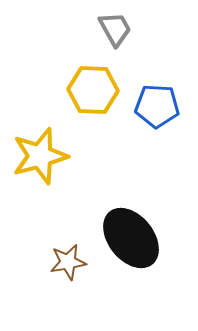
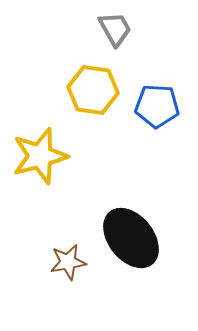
yellow hexagon: rotated 6 degrees clockwise
